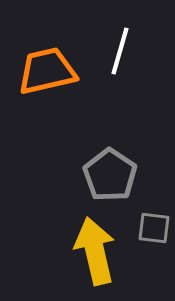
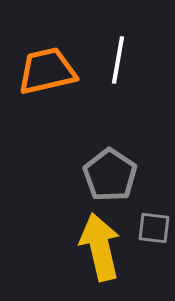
white line: moved 2 px left, 9 px down; rotated 6 degrees counterclockwise
yellow arrow: moved 5 px right, 4 px up
